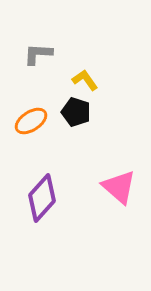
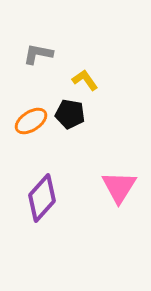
gray L-shape: rotated 8 degrees clockwise
black pentagon: moved 6 px left, 2 px down; rotated 8 degrees counterclockwise
pink triangle: rotated 21 degrees clockwise
